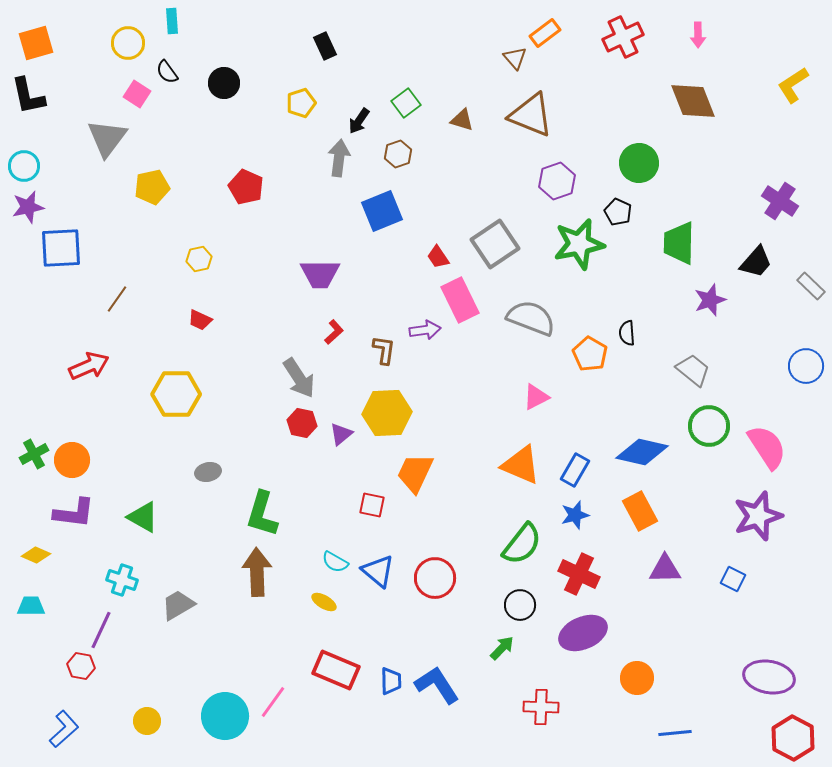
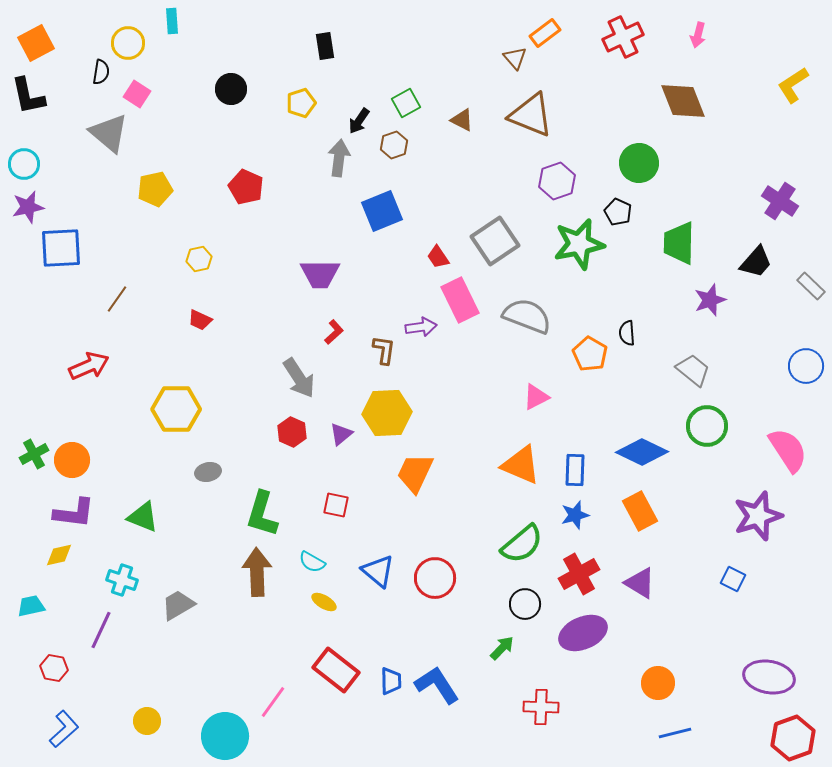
pink arrow at (698, 35): rotated 15 degrees clockwise
orange square at (36, 43): rotated 12 degrees counterclockwise
black rectangle at (325, 46): rotated 16 degrees clockwise
black semicircle at (167, 72): moved 66 px left; rotated 135 degrees counterclockwise
black circle at (224, 83): moved 7 px right, 6 px down
brown diamond at (693, 101): moved 10 px left
green square at (406, 103): rotated 8 degrees clockwise
brown triangle at (462, 120): rotated 10 degrees clockwise
gray triangle at (107, 138): moved 2 px right, 5 px up; rotated 27 degrees counterclockwise
brown hexagon at (398, 154): moved 4 px left, 9 px up
cyan circle at (24, 166): moved 2 px up
yellow pentagon at (152, 187): moved 3 px right, 2 px down
gray square at (495, 244): moved 3 px up
gray semicircle at (531, 318): moved 4 px left, 2 px up
purple arrow at (425, 330): moved 4 px left, 3 px up
yellow hexagon at (176, 394): moved 15 px down
red hexagon at (302, 423): moved 10 px left, 9 px down; rotated 12 degrees clockwise
green circle at (709, 426): moved 2 px left
pink semicircle at (767, 447): moved 21 px right, 3 px down
blue diamond at (642, 452): rotated 12 degrees clockwise
blue rectangle at (575, 470): rotated 28 degrees counterclockwise
red square at (372, 505): moved 36 px left
green triangle at (143, 517): rotated 8 degrees counterclockwise
green semicircle at (522, 544): rotated 12 degrees clockwise
yellow diamond at (36, 555): moved 23 px right; rotated 36 degrees counterclockwise
cyan semicircle at (335, 562): moved 23 px left
purple triangle at (665, 569): moved 25 px left, 14 px down; rotated 32 degrees clockwise
red cross at (579, 574): rotated 36 degrees clockwise
black circle at (520, 605): moved 5 px right, 1 px up
cyan trapezoid at (31, 606): rotated 12 degrees counterclockwise
red hexagon at (81, 666): moved 27 px left, 2 px down
red rectangle at (336, 670): rotated 15 degrees clockwise
orange circle at (637, 678): moved 21 px right, 5 px down
cyan circle at (225, 716): moved 20 px down
blue line at (675, 733): rotated 8 degrees counterclockwise
red hexagon at (793, 738): rotated 12 degrees clockwise
